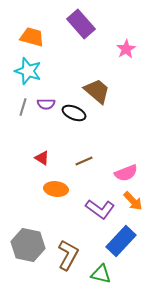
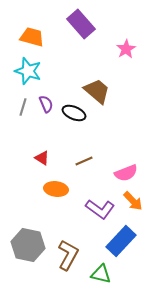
purple semicircle: rotated 114 degrees counterclockwise
